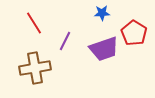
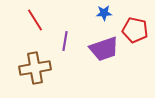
blue star: moved 2 px right
red line: moved 1 px right, 3 px up
red pentagon: moved 1 px right, 3 px up; rotated 20 degrees counterclockwise
purple line: rotated 18 degrees counterclockwise
